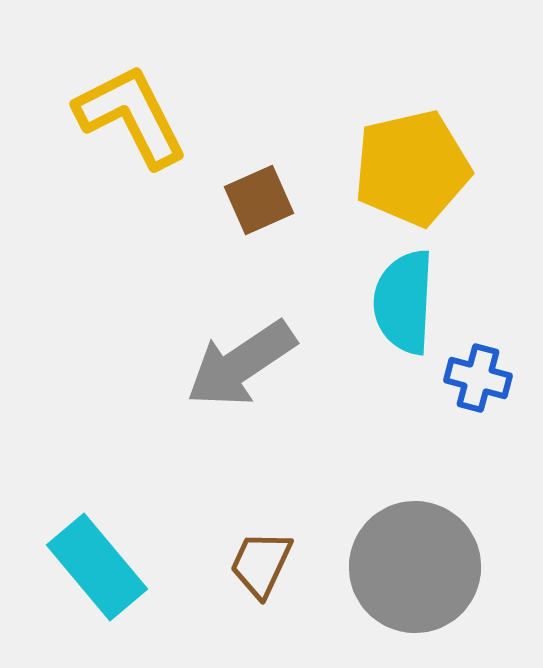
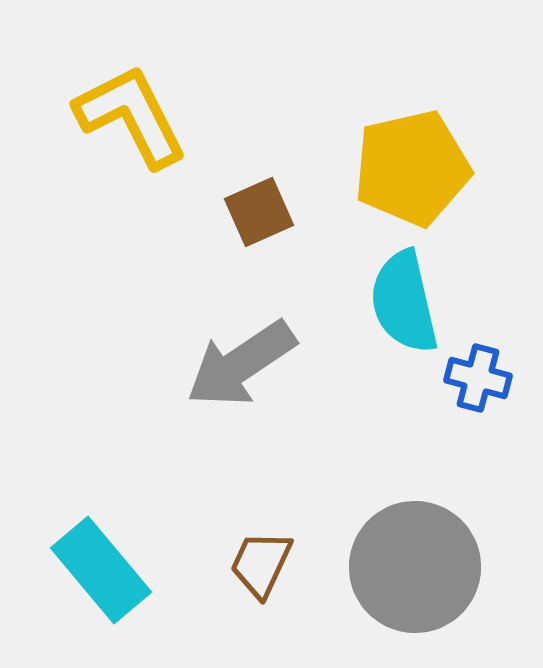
brown square: moved 12 px down
cyan semicircle: rotated 16 degrees counterclockwise
cyan rectangle: moved 4 px right, 3 px down
